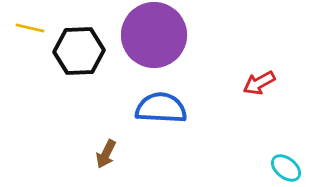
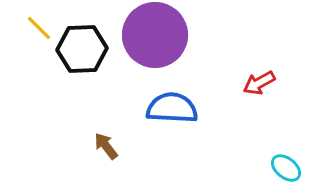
yellow line: moved 9 px right; rotated 32 degrees clockwise
purple circle: moved 1 px right
black hexagon: moved 3 px right, 2 px up
blue semicircle: moved 11 px right
brown arrow: moved 8 px up; rotated 116 degrees clockwise
